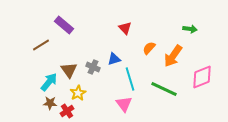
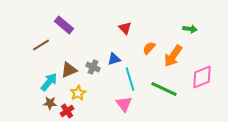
brown triangle: rotated 42 degrees clockwise
